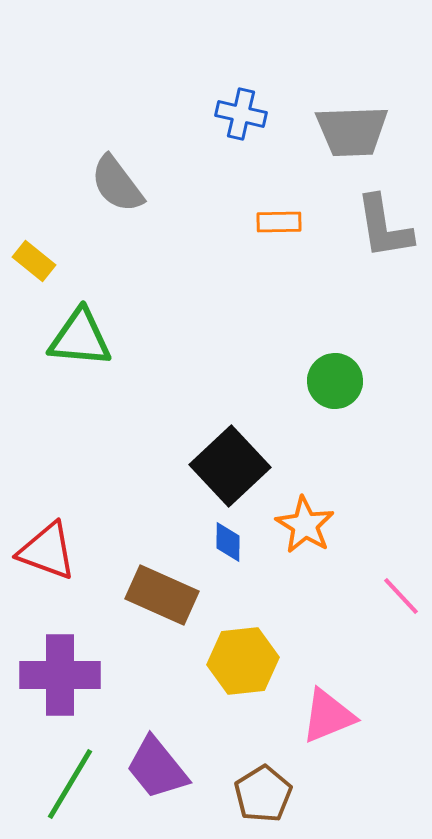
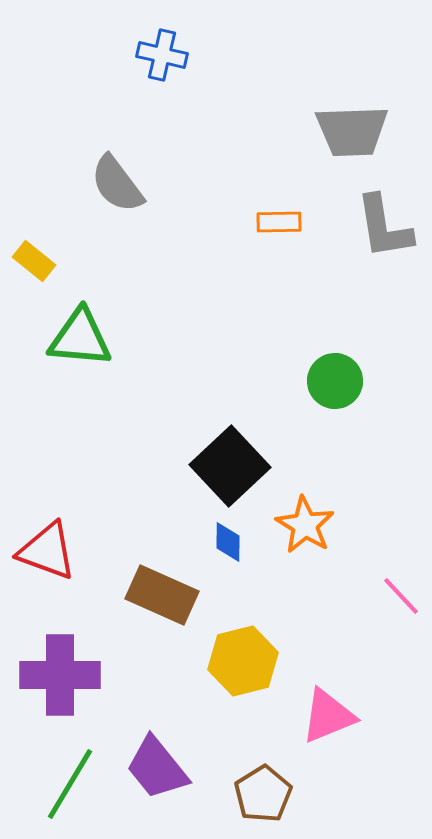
blue cross: moved 79 px left, 59 px up
yellow hexagon: rotated 8 degrees counterclockwise
